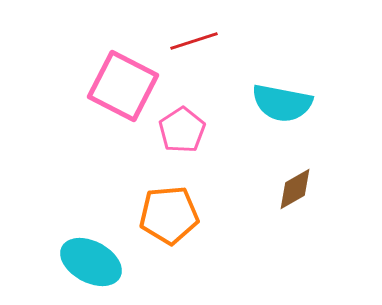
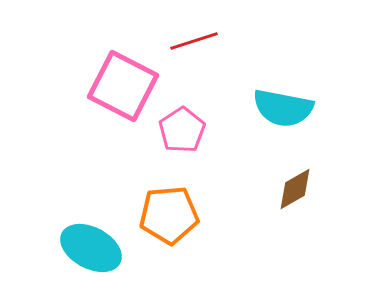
cyan semicircle: moved 1 px right, 5 px down
cyan ellipse: moved 14 px up
